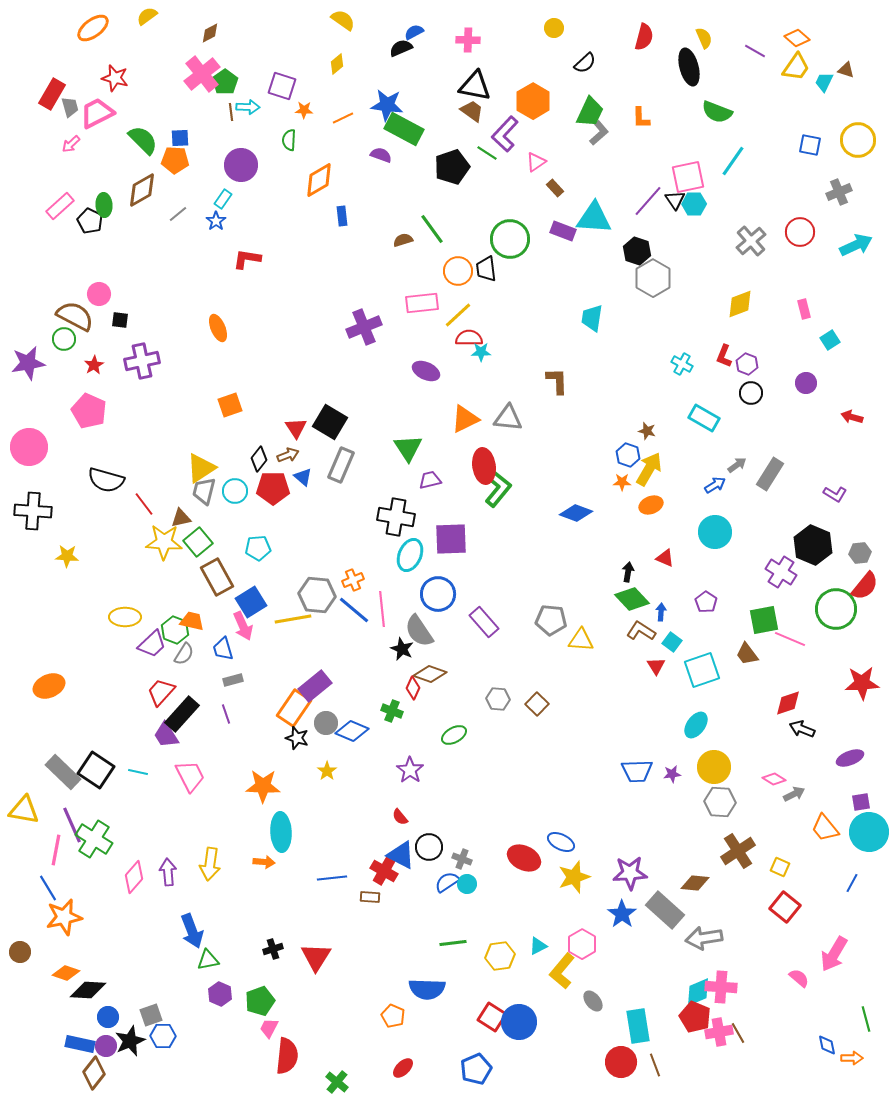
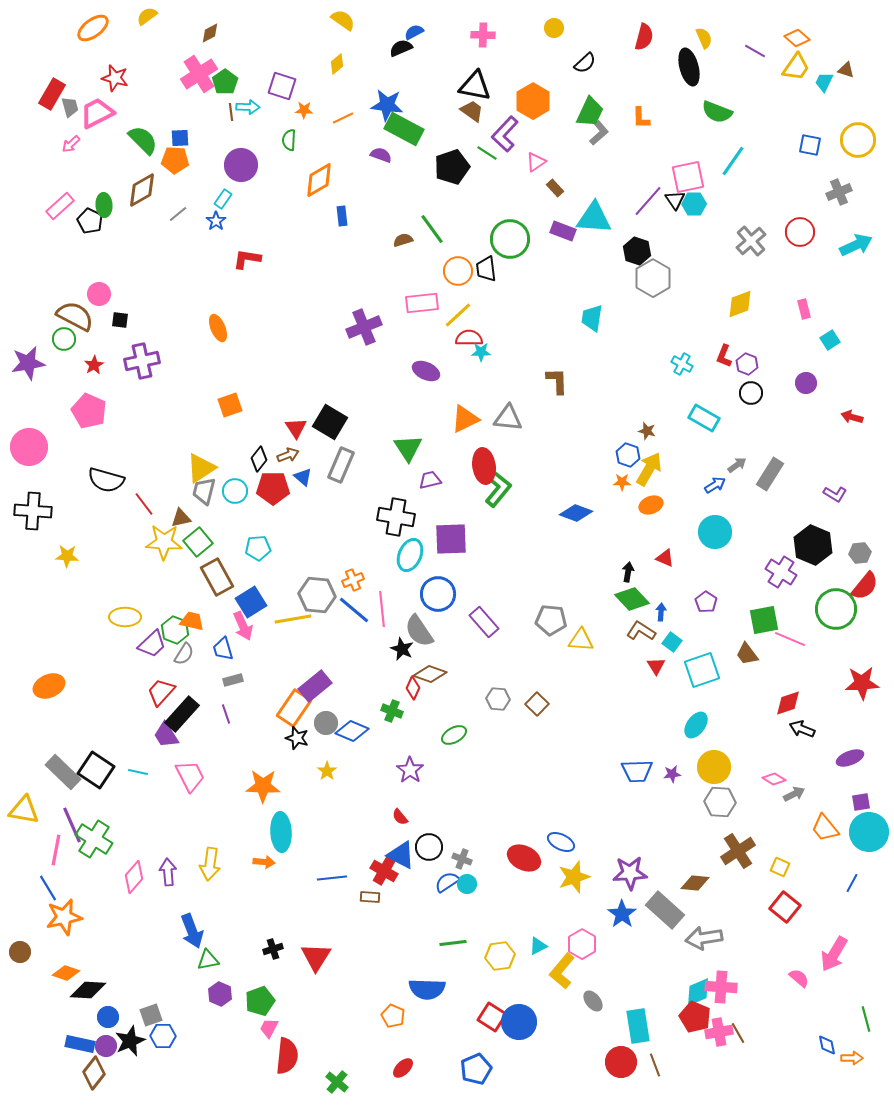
pink cross at (468, 40): moved 15 px right, 5 px up
pink cross at (202, 74): moved 3 px left; rotated 6 degrees clockwise
